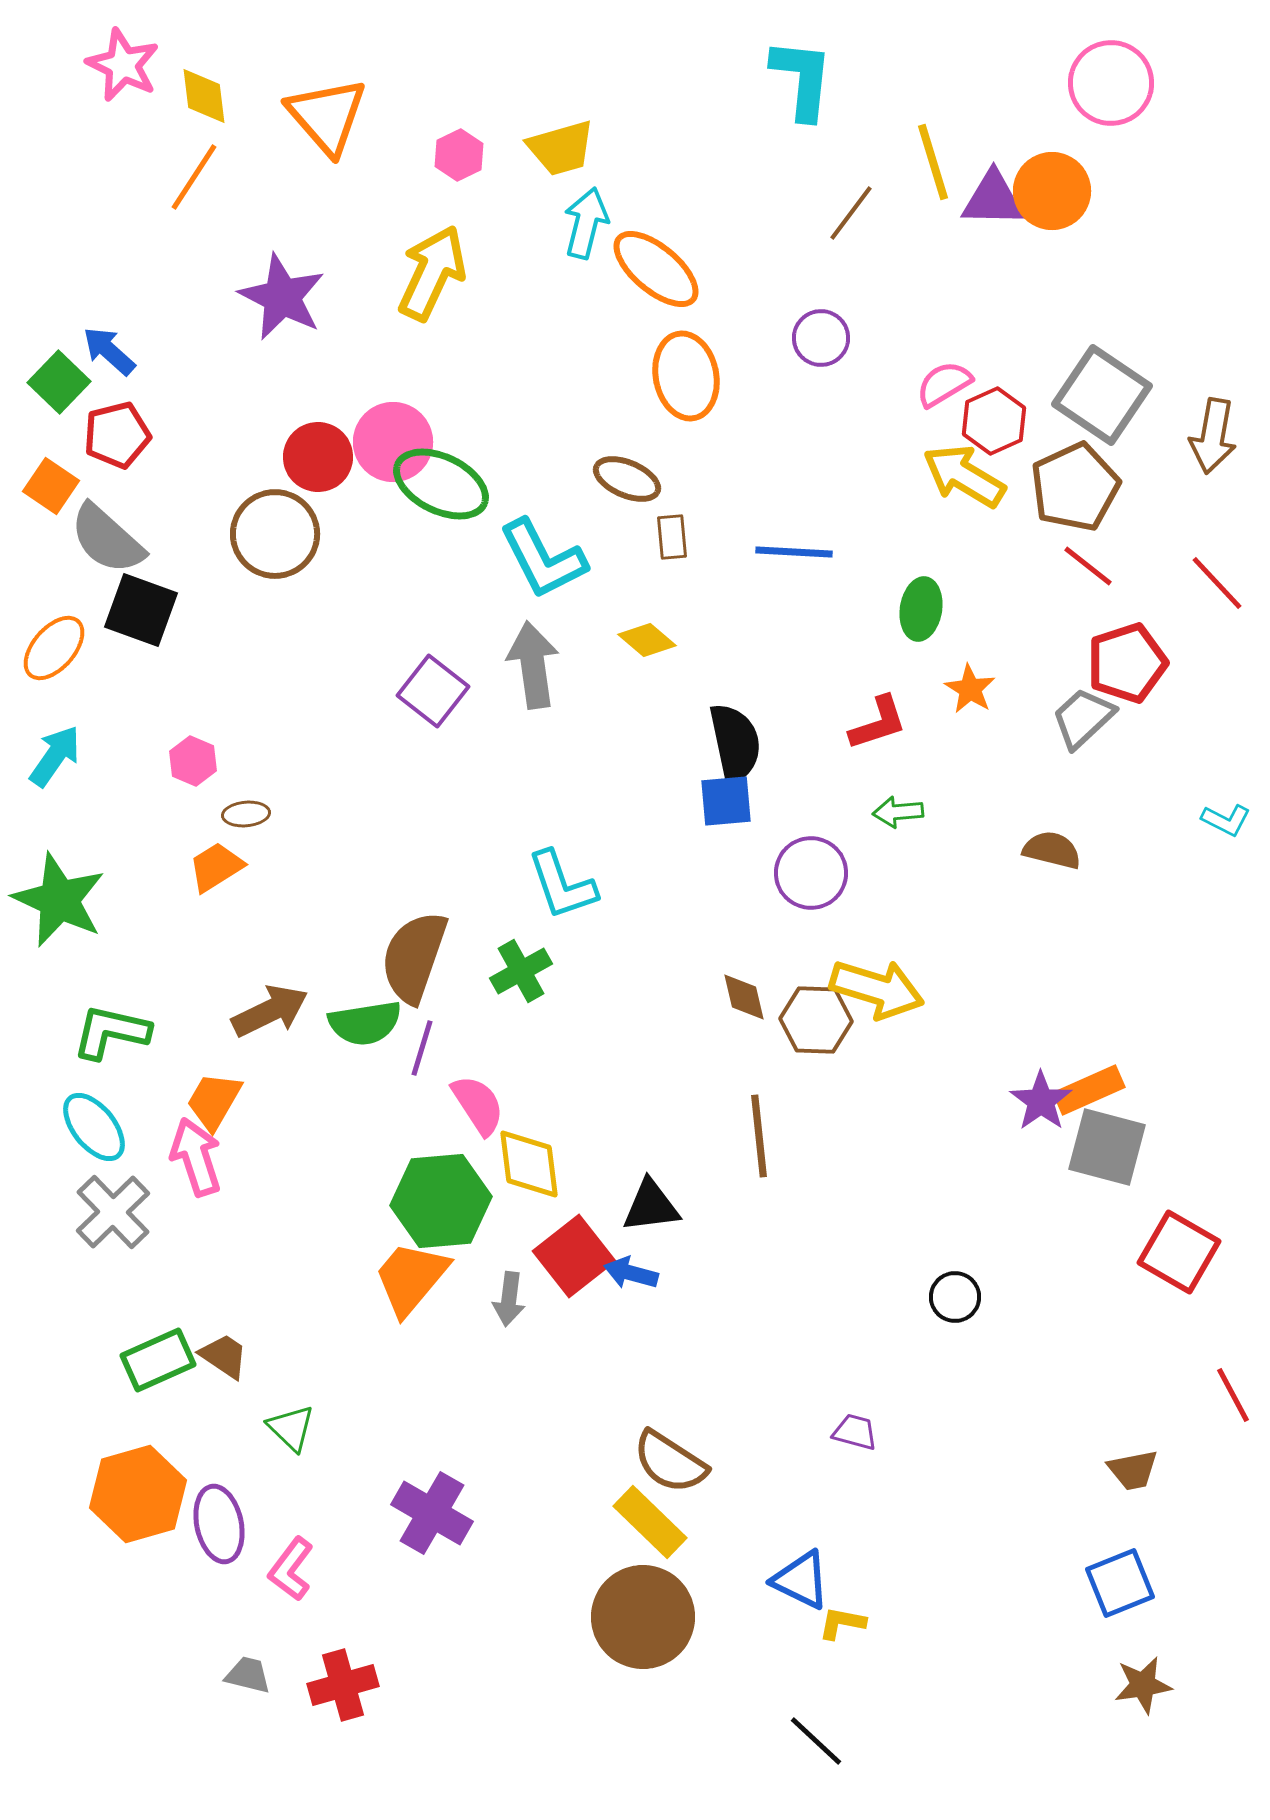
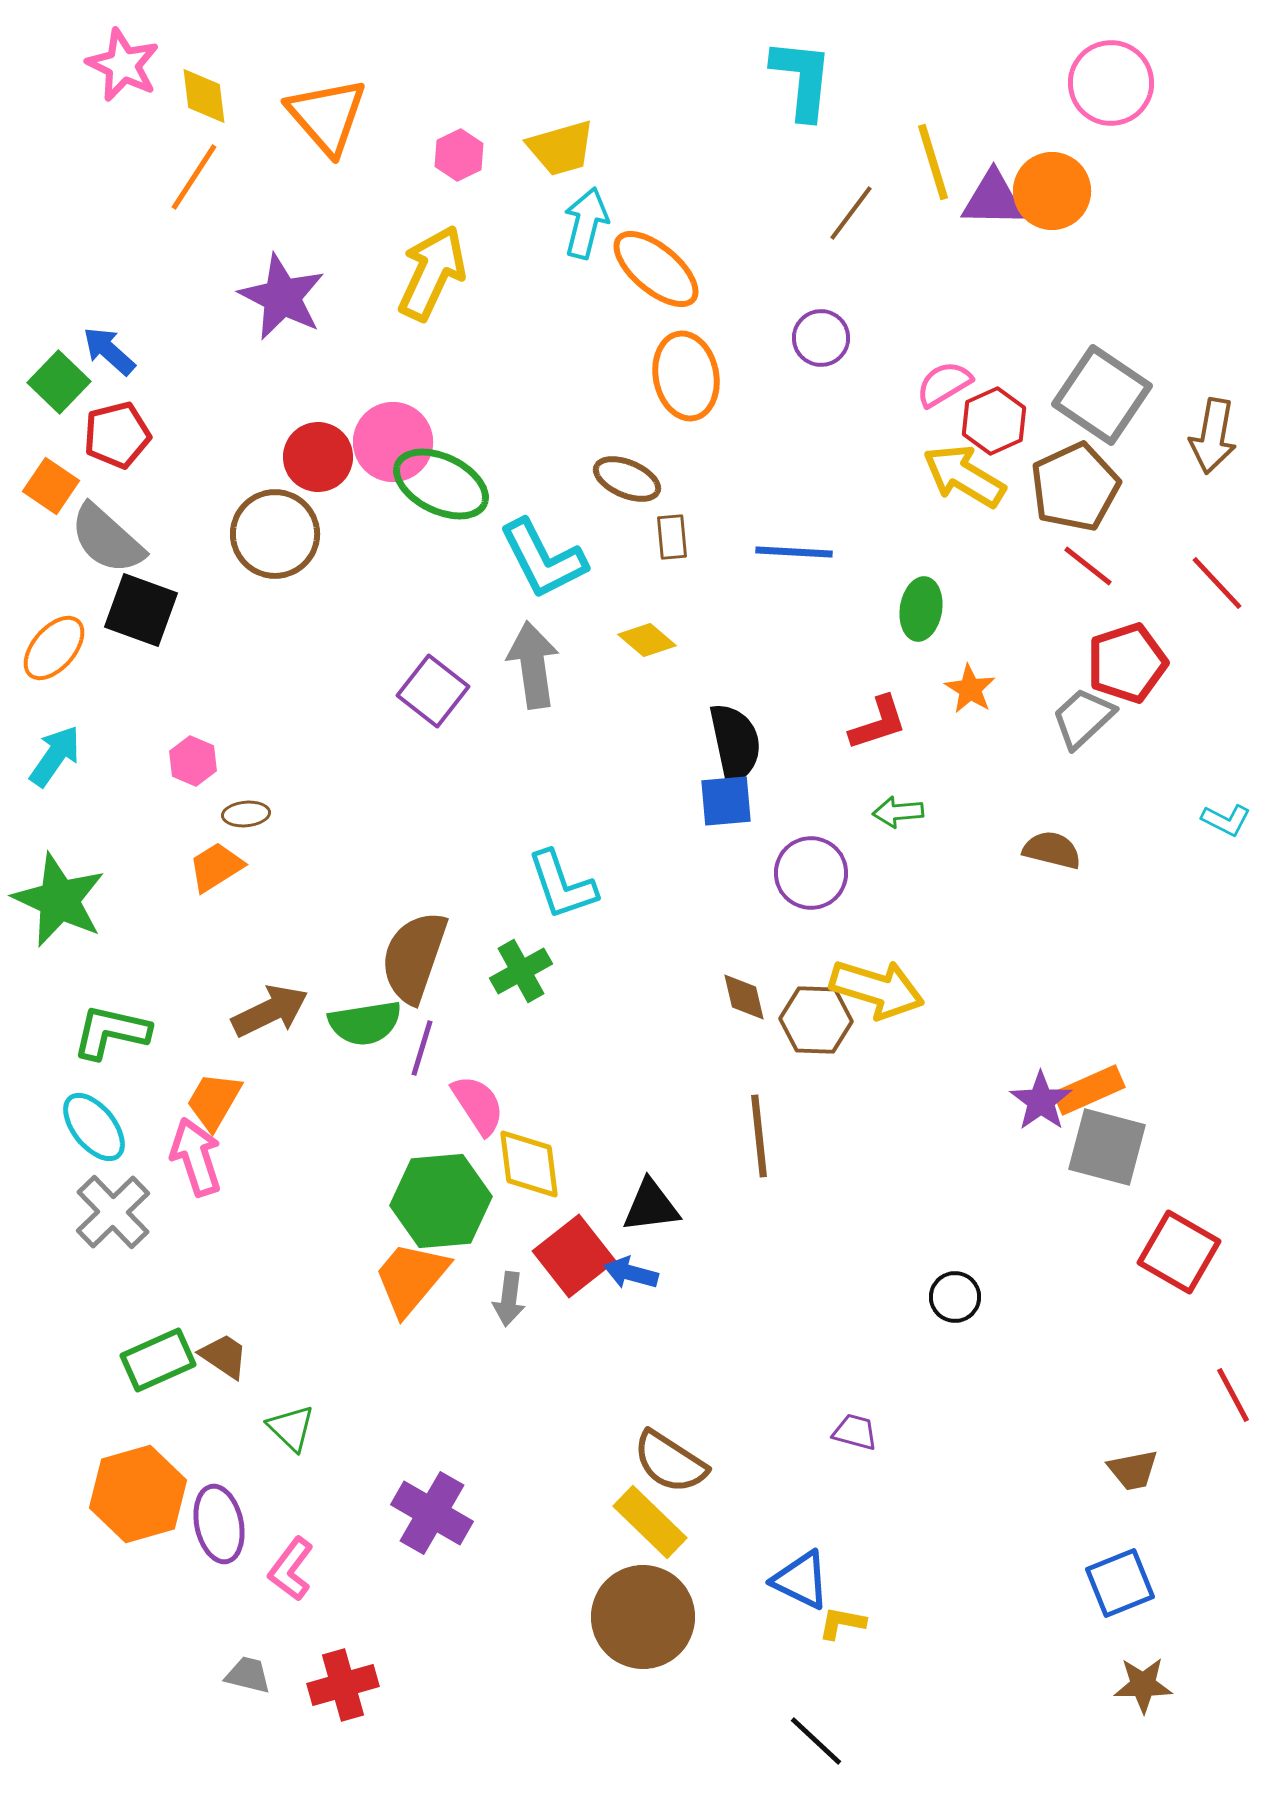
brown star at (1143, 1685): rotated 8 degrees clockwise
